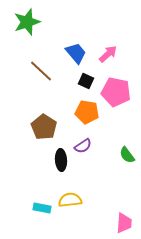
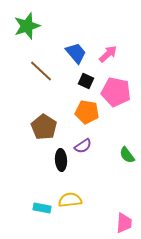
green star: moved 4 px down
